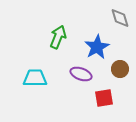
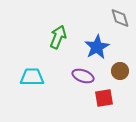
brown circle: moved 2 px down
purple ellipse: moved 2 px right, 2 px down
cyan trapezoid: moved 3 px left, 1 px up
